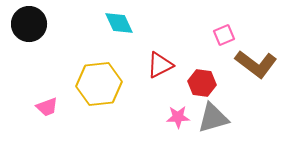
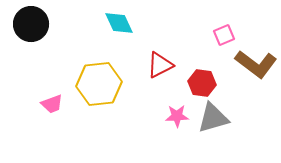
black circle: moved 2 px right
pink trapezoid: moved 5 px right, 3 px up
pink star: moved 1 px left, 1 px up
